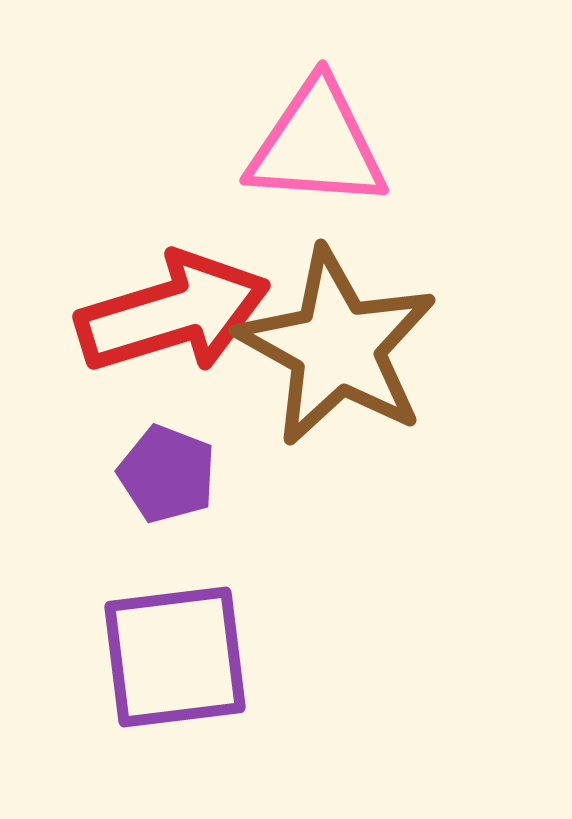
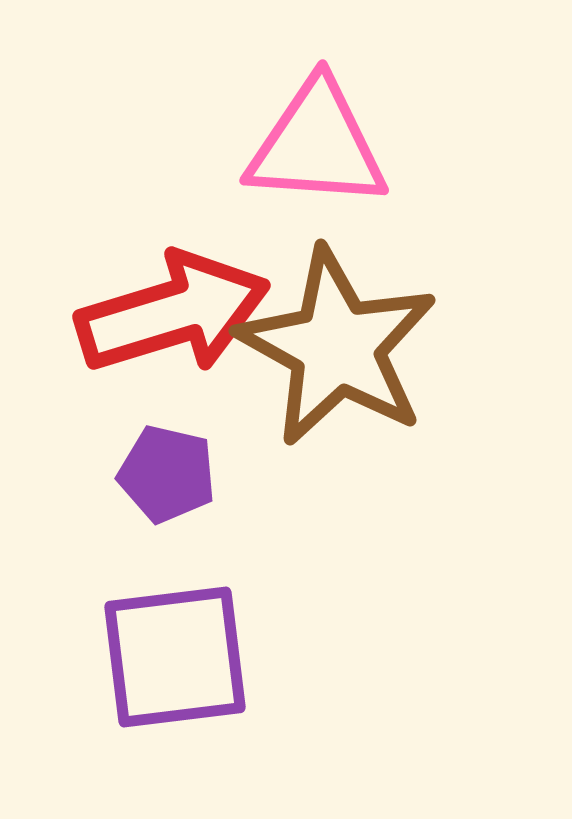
purple pentagon: rotated 8 degrees counterclockwise
